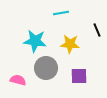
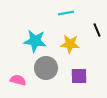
cyan line: moved 5 px right
